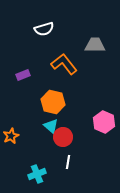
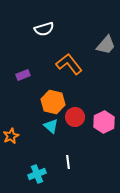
gray trapezoid: moved 11 px right; rotated 130 degrees clockwise
orange L-shape: moved 5 px right
pink hexagon: rotated 10 degrees clockwise
red circle: moved 12 px right, 20 px up
white line: rotated 16 degrees counterclockwise
